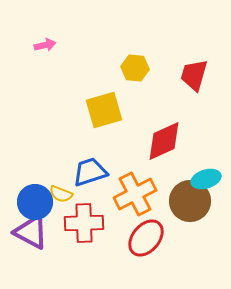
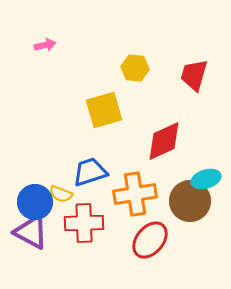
orange cross: rotated 18 degrees clockwise
red ellipse: moved 4 px right, 2 px down
